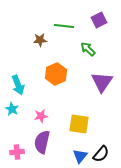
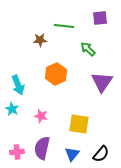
purple square: moved 1 px right, 2 px up; rotated 21 degrees clockwise
pink star: rotated 24 degrees clockwise
purple semicircle: moved 6 px down
blue triangle: moved 8 px left, 2 px up
